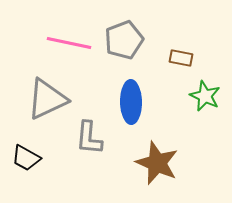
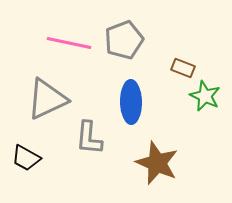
brown rectangle: moved 2 px right, 10 px down; rotated 10 degrees clockwise
